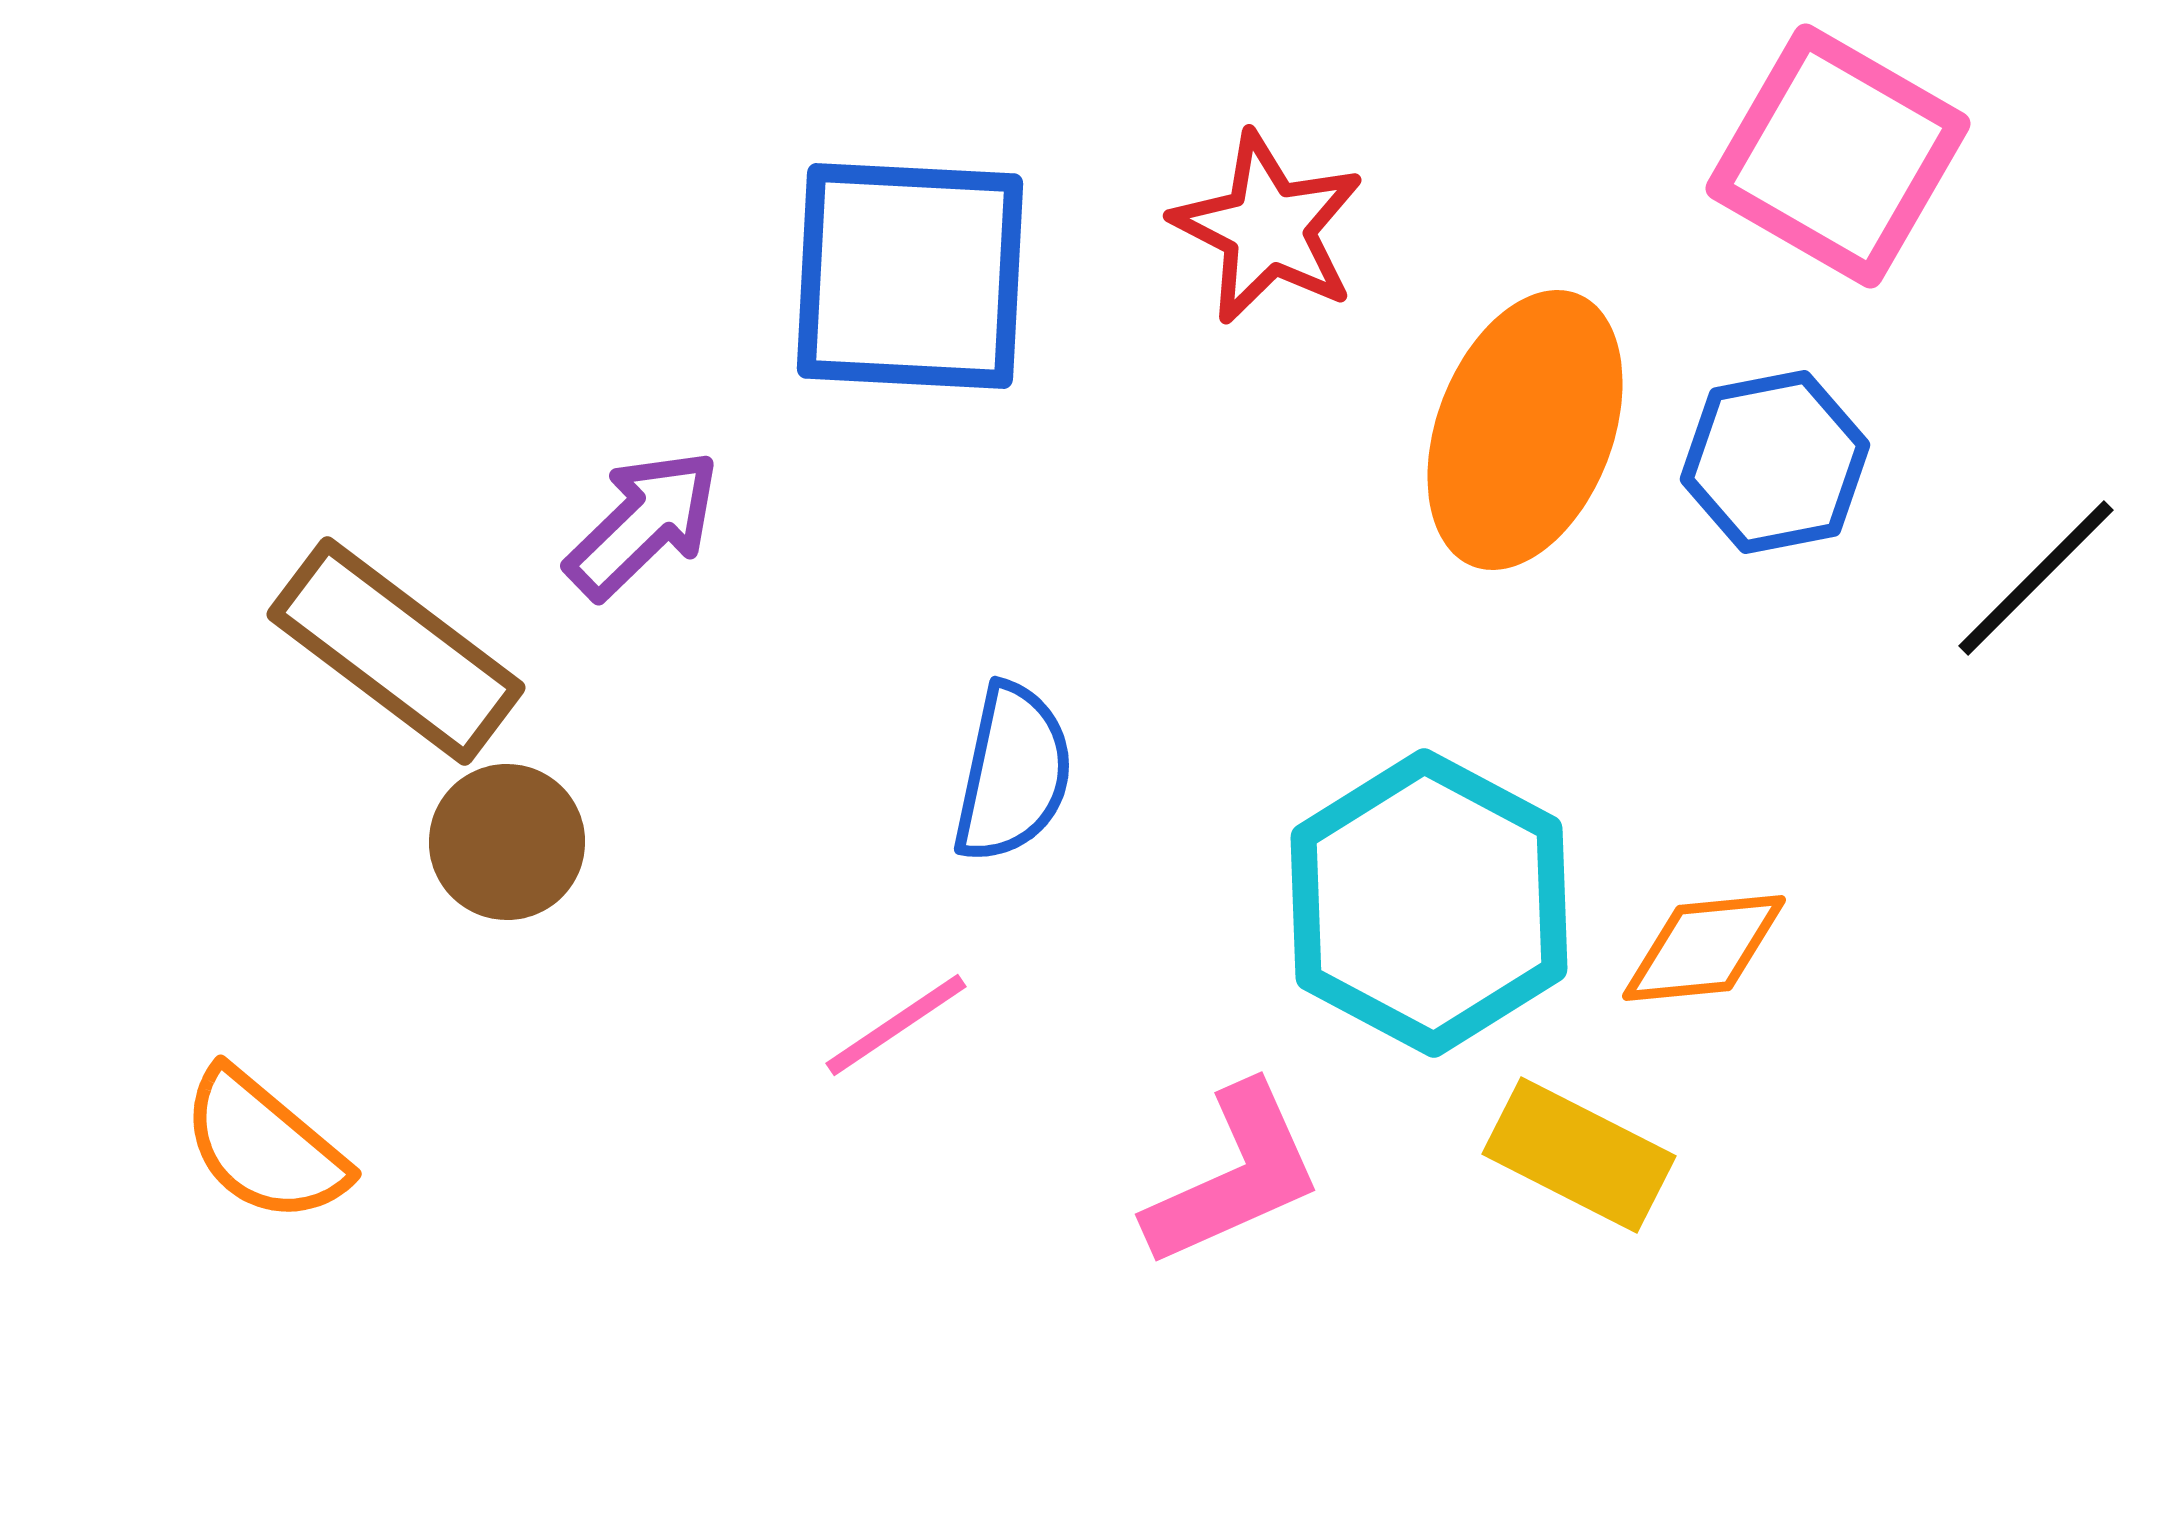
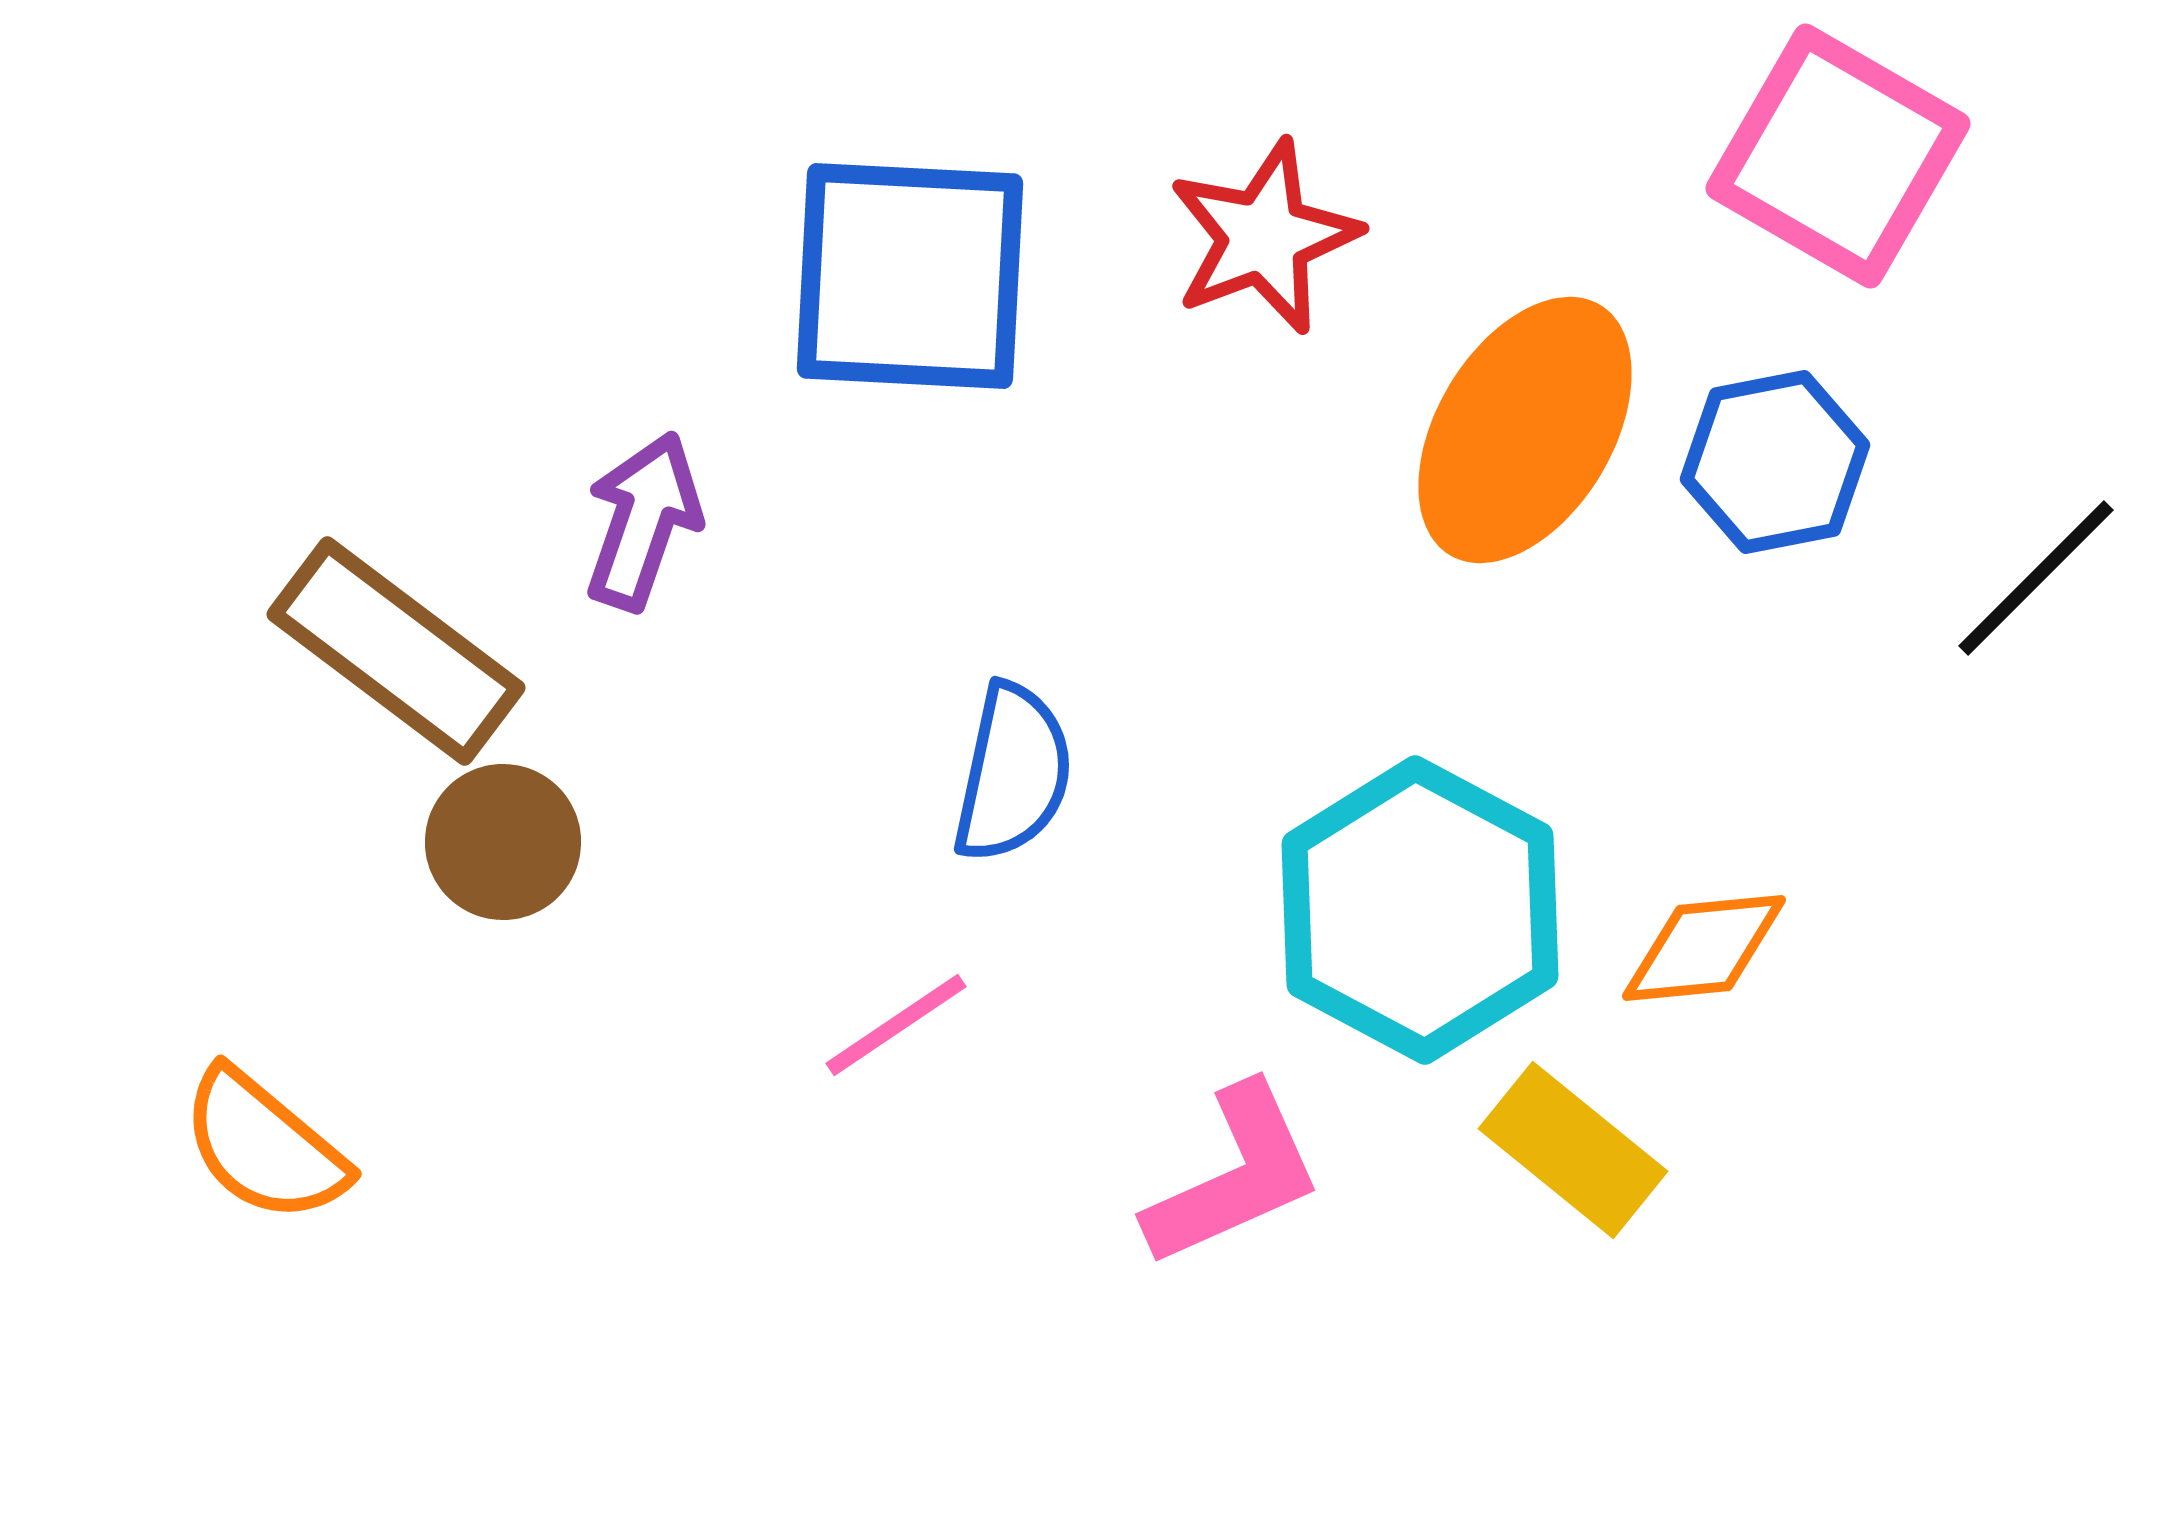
red star: moved 4 px left, 9 px down; rotated 24 degrees clockwise
orange ellipse: rotated 10 degrees clockwise
purple arrow: moved 3 px up; rotated 27 degrees counterclockwise
brown circle: moved 4 px left
cyan hexagon: moved 9 px left, 7 px down
yellow rectangle: moved 6 px left, 5 px up; rotated 12 degrees clockwise
